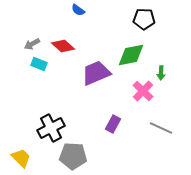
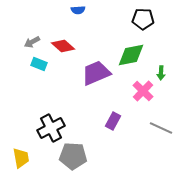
blue semicircle: rotated 40 degrees counterclockwise
black pentagon: moved 1 px left
gray arrow: moved 2 px up
purple rectangle: moved 3 px up
yellow trapezoid: rotated 35 degrees clockwise
